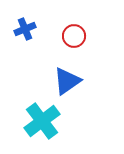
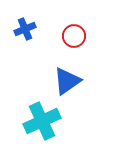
cyan cross: rotated 12 degrees clockwise
